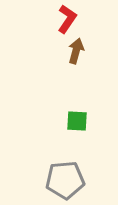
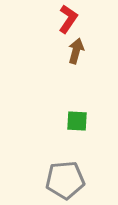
red L-shape: moved 1 px right
